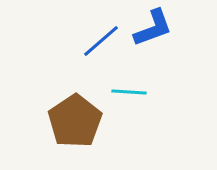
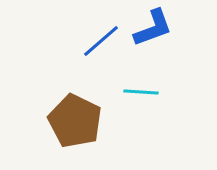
cyan line: moved 12 px right
brown pentagon: rotated 12 degrees counterclockwise
